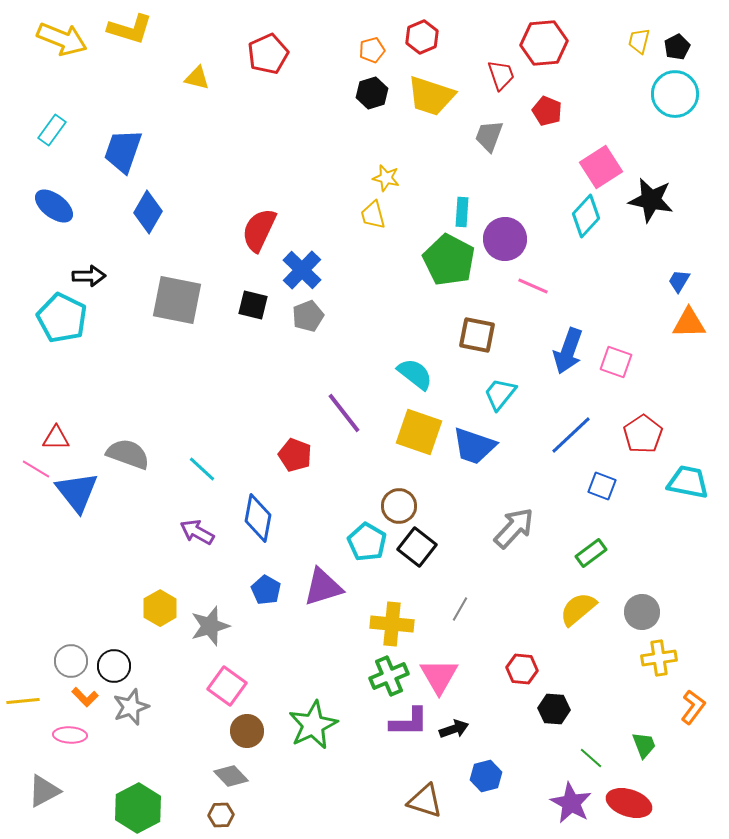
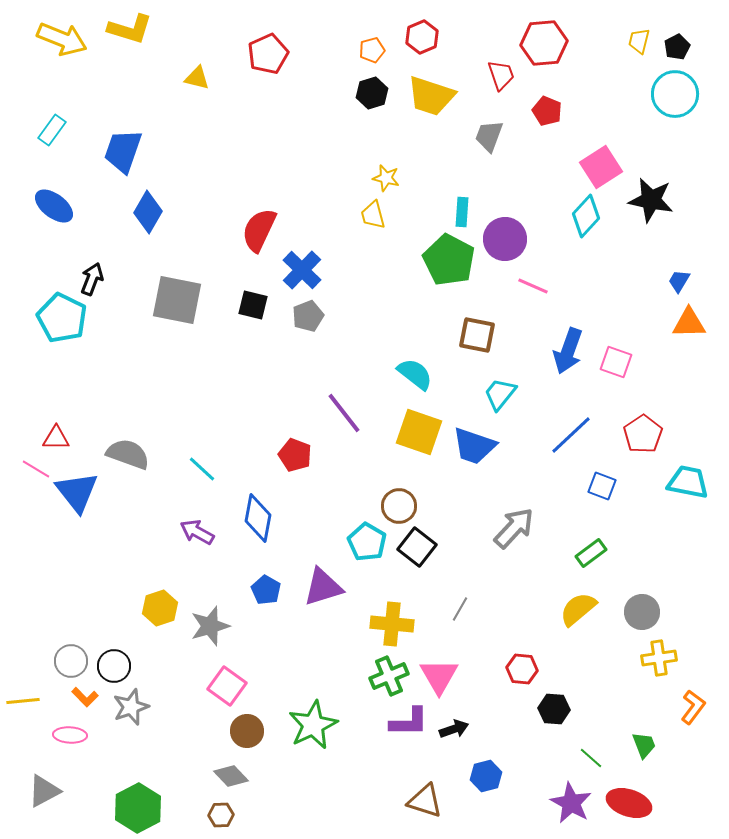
black arrow at (89, 276): moved 3 px right, 3 px down; rotated 68 degrees counterclockwise
yellow hexagon at (160, 608): rotated 12 degrees clockwise
